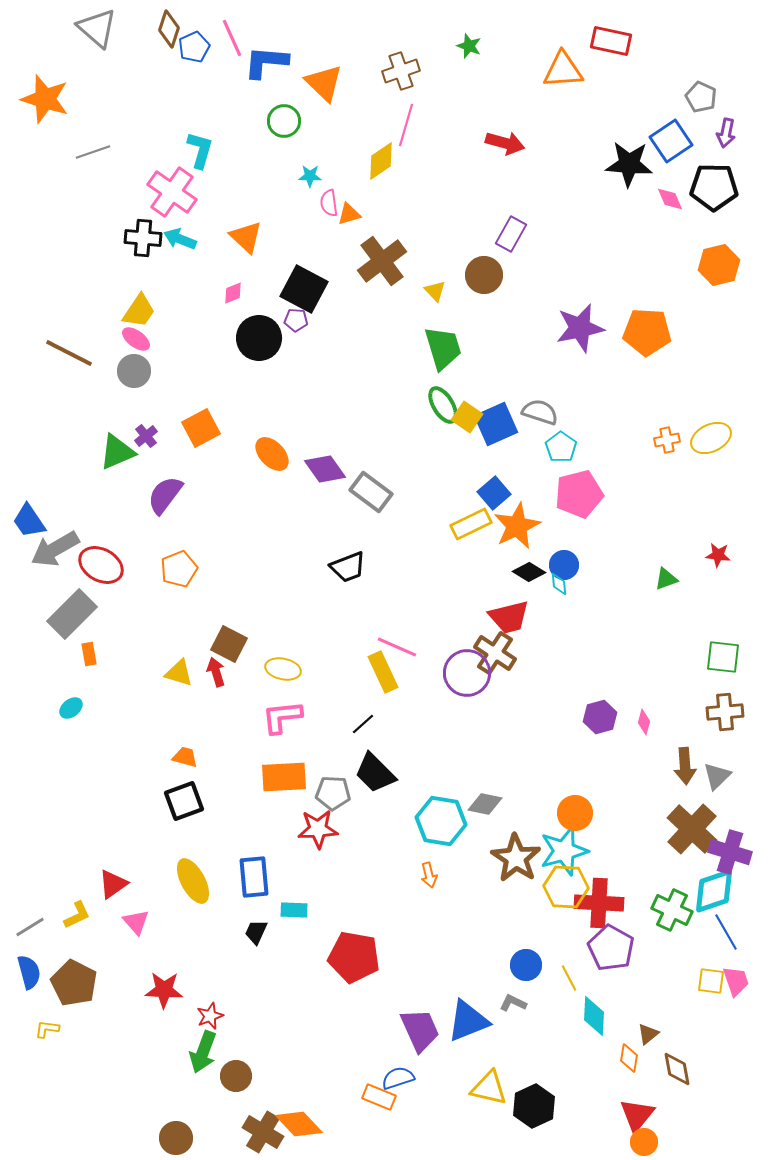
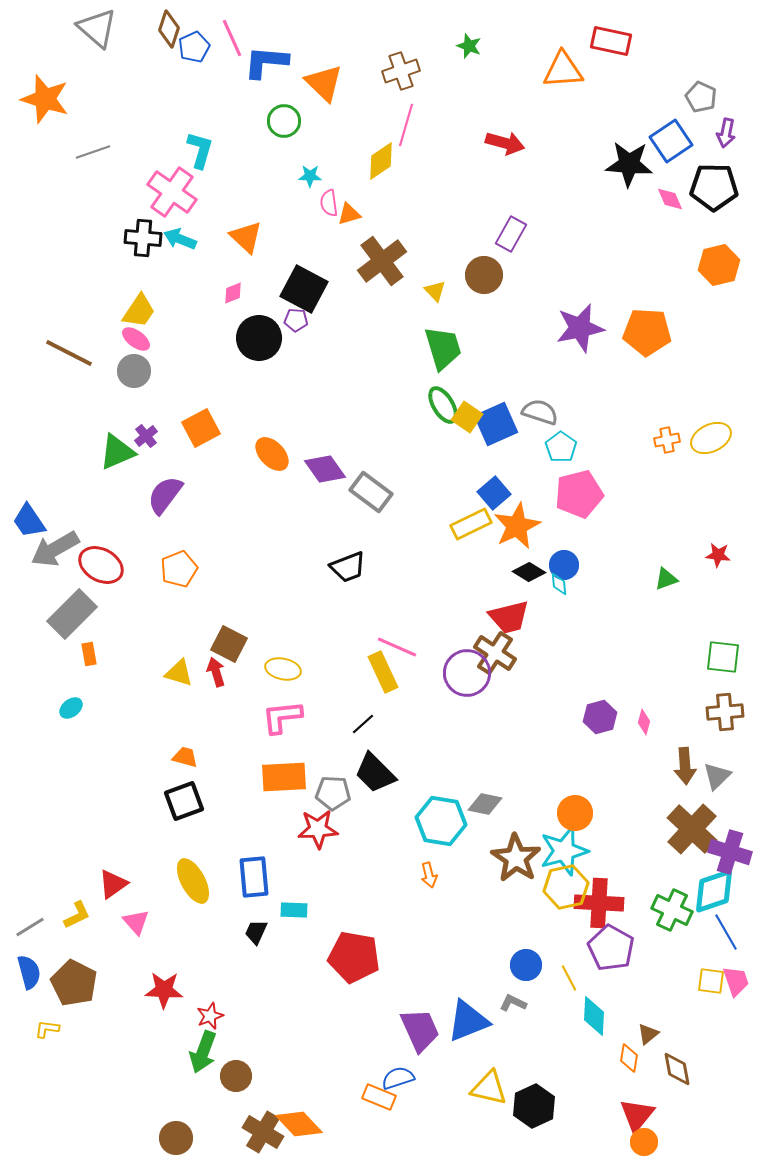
yellow hexagon at (566, 887): rotated 15 degrees counterclockwise
